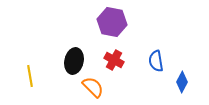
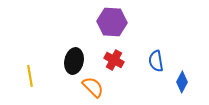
purple hexagon: rotated 8 degrees counterclockwise
